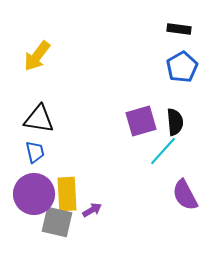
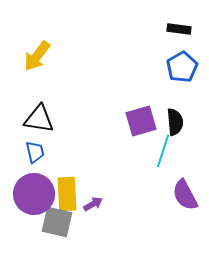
cyan line: rotated 24 degrees counterclockwise
purple arrow: moved 1 px right, 6 px up
